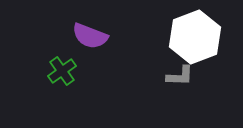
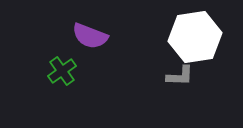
white hexagon: rotated 12 degrees clockwise
